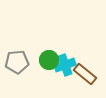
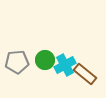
green circle: moved 4 px left
cyan cross: rotated 10 degrees counterclockwise
